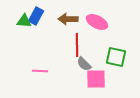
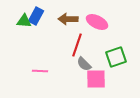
red line: rotated 20 degrees clockwise
green square: rotated 30 degrees counterclockwise
